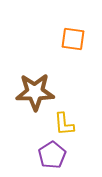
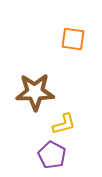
yellow L-shape: rotated 100 degrees counterclockwise
purple pentagon: rotated 12 degrees counterclockwise
